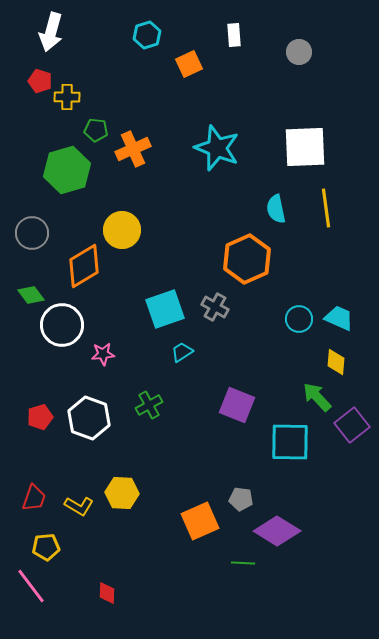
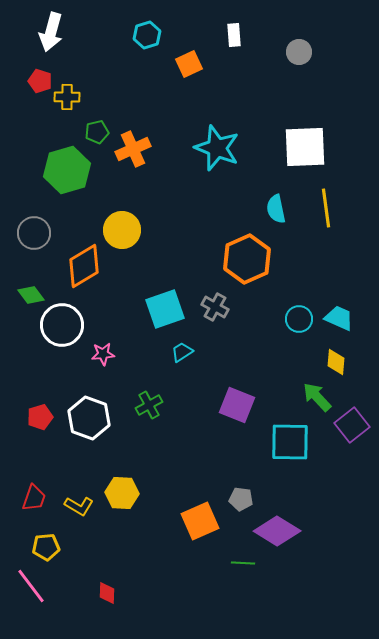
green pentagon at (96, 130): moved 1 px right, 2 px down; rotated 20 degrees counterclockwise
gray circle at (32, 233): moved 2 px right
